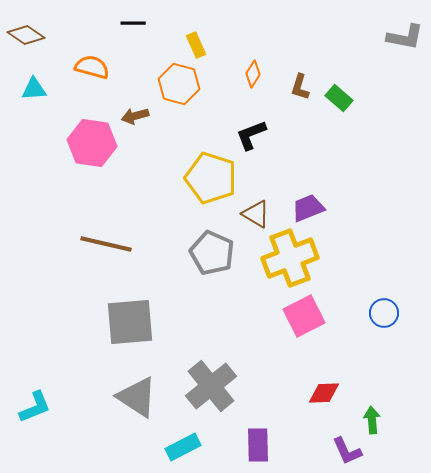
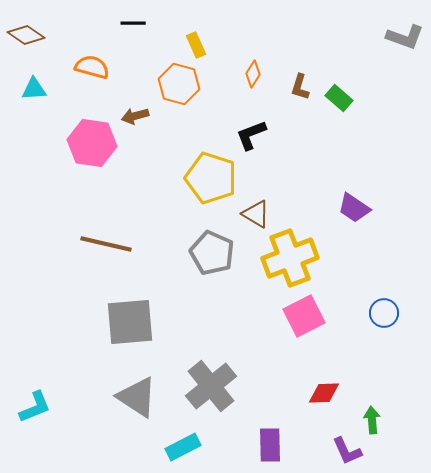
gray L-shape: rotated 9 degrees clockwise
purple trapezoid: moved 46 px right; rotated 124 degrees counterclockwise
purple rectangle: moved 12 px right
